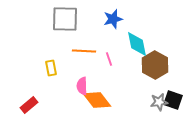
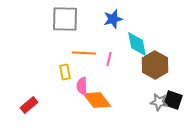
orange line: moved 2 px down
pink line: rotated 32 degrees clockwise
yellow rectangle: moved 14 px right, 4 px down
gray star: rotated 18 degrees clockwise
